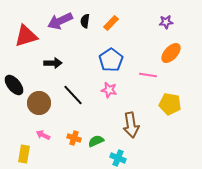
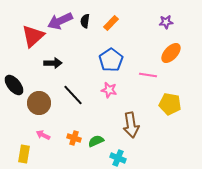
red triangle: moved 7 px right; rotated 25 degrees counterclockwise
